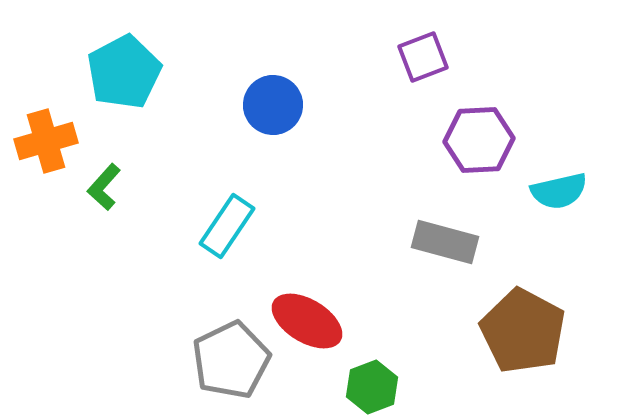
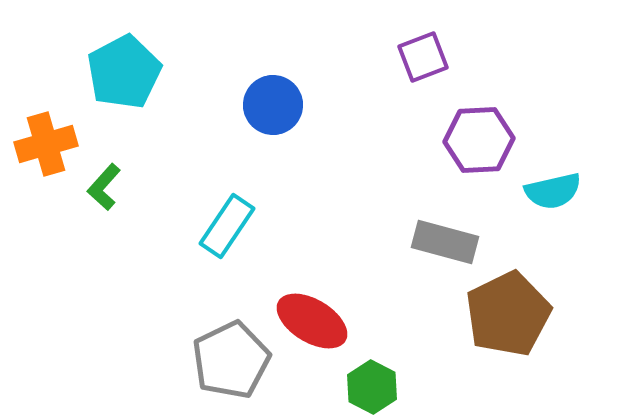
orange cross: moved 3 px down
cyan semicircle: moved 6 px left
red ellipse: moved 5 px right
brown pentagon: moved 15 px left, 17 px up; rotated 18 degrees clockwise
green hexagon: rotated 12 degrees counterclockwise
